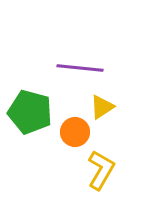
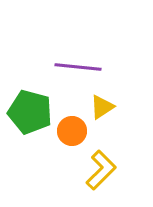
purple line: moved 2 px left, 1 px up
orange circle: moved 3 px left, 1 px up
yellow L-shape: rotated 15 degrees clockwise
